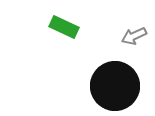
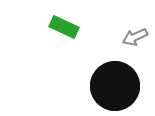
gray arrow: moved 1 px right, 1 px down
